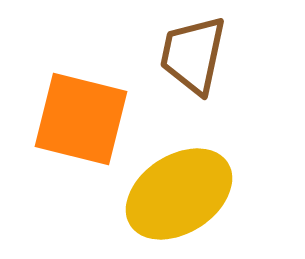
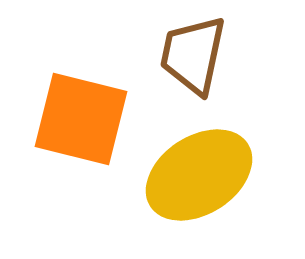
yellow ellipse: moved 20 px right, 19 px up
